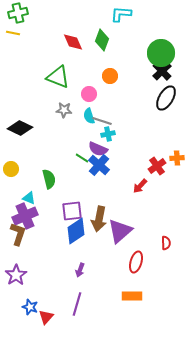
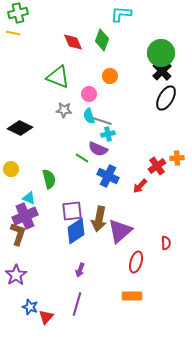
blue cross: moved 9 px right, 11 px down; rotated 15 degrees counterclockwise
